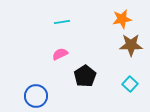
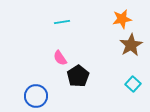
brown star: rotated 30 degrees counterclockwise
pink semicircle: moved 4 px down; rotated 98 degrees counterclockwise
black pentagon: moved 7 px left
cyan square: moved 3 px right
